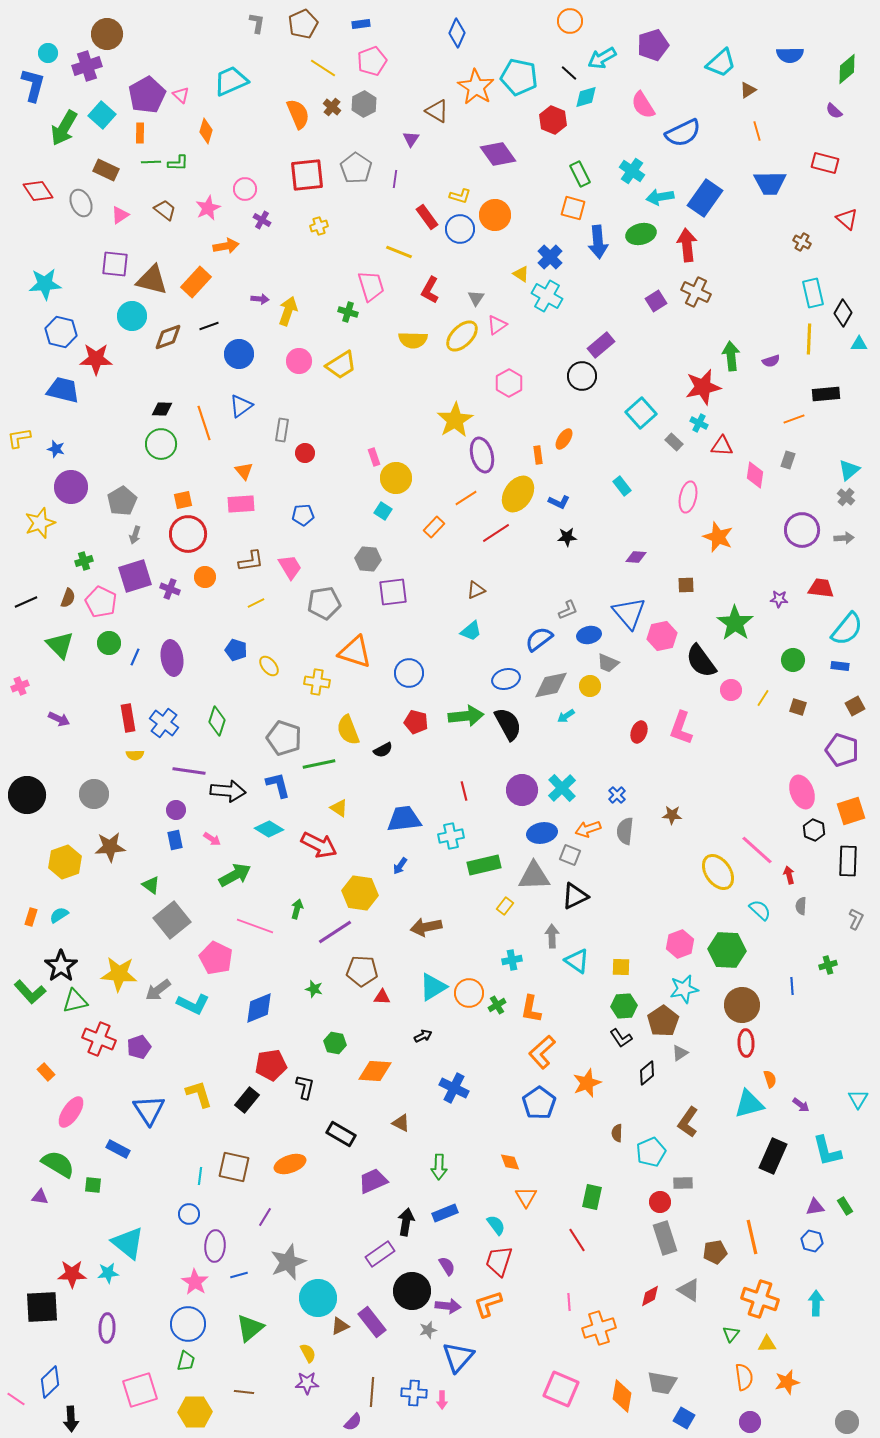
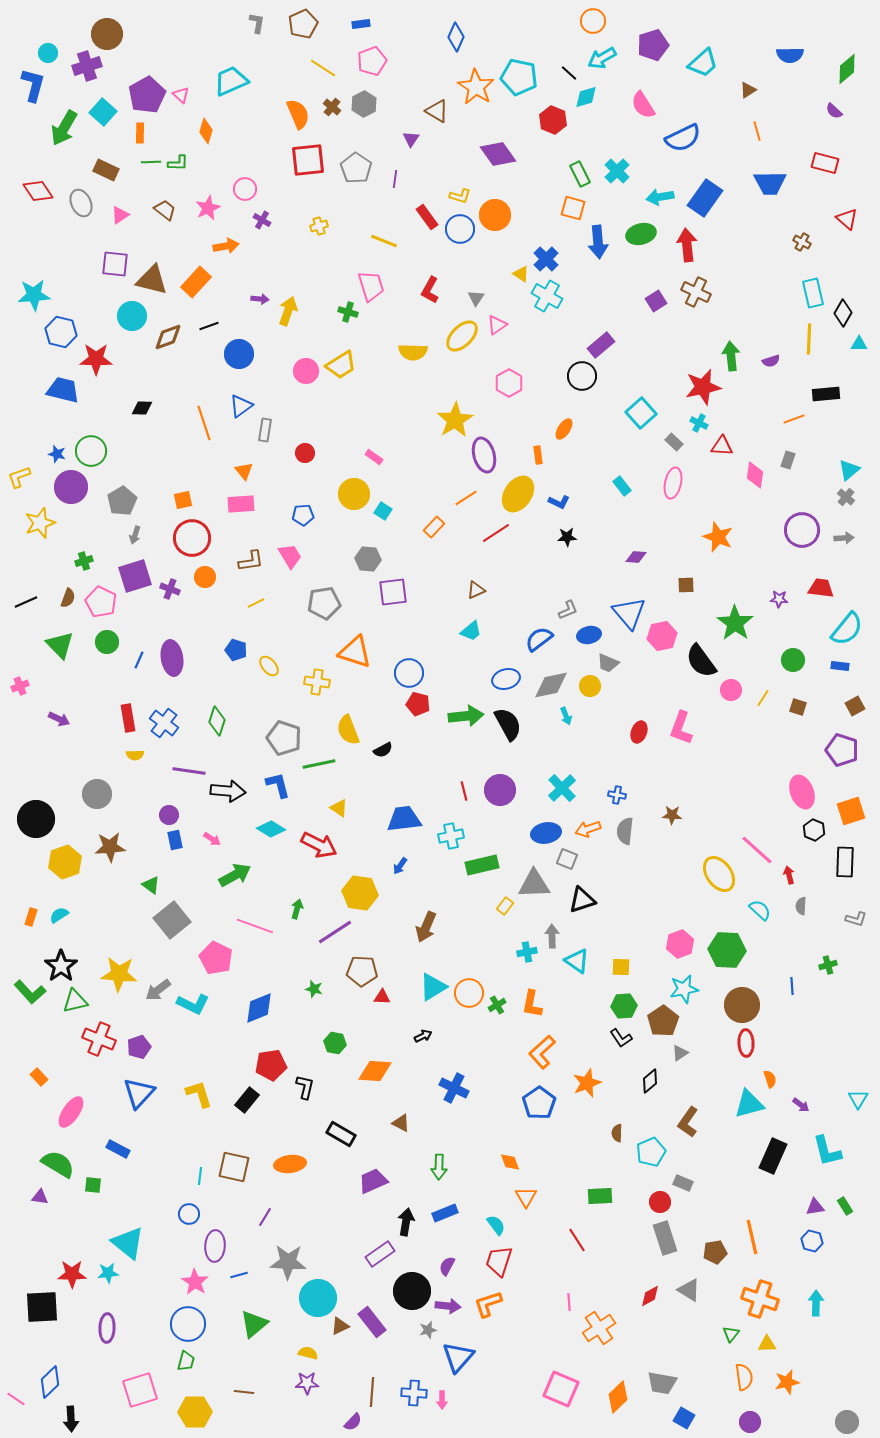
orange circle at (570, 21): moved 23 px right
blue diamond at (457, 33): moved 1 px left, 4 px down
cyan trapezoid at (721, 63): moved 18 px left
cyan square at (102, 115): moved 1 px right, 3 px up
blue semicircle at (683, 133): moved 5 px down
cyan cross at (632, 171): moved 15 px left; rotated 10 degrees clockwise
red square at (307, 175): moved 1 px right, 15 px up
yellow line at (399, 252): moved 15 px left, 11 px up
blue cross at (550, 257): moved 4 px left, 2 px down
cyan star at (45, 284): moved 11 px left, 11 px down
yellow semicircle at (413, 340): moved 12 px down
pink circle at (299, 361): moved 7 px right, 10 px down
black diamond at (162, 409): moved 20 px left, 1 px up
gray rectangle at (282, 430): moved 17 px left
yellow L-shape at (19, 438): moved 39 px down; rotated 10 degrees counterclockwise
orange ellipse at (564, 439): moved 10 px up
green circle at (161, 444): moved 70 px left, 7 px down
blue star at (56, 449): moved 1 px right, 5 px down
purple ellipse at (482, 455): moved 2 px right
pink rectangle at (374, 457): rotated 36 degrees counterclockwise
yellow circle at (396, 478): moved 42 px left, 16 px down
pink ellipse at (688, 497): moved 15 px left, 14 px up
red circle at (188, 534): moved 4 px right, 4 px down
pink trapezoid at (290, 567): moved 11 px up
green circle at (109, 643): moved 2 px left, 1 px up
blue line at (135, 657): moved 4 px right, 3 px down
cyan arrow at (566, 716): rotated 78 degrees counterclockwise
red pentagon at (416, 722): moved 2 px right, 18 px up
purple circle at (522, 790): moved 22 px left
gray circle at (94, 794): moved 3 px right
black circle at (27, 795): moved 9 px right, 24 px down
blue cross at (617, 795): rotated 36 degrees counterclockwise
purple circle at (176, 810): moved 7 px left, 5 px down
cyan diamond at (269, 829): moved 2 px right
blue ellipse at (542, 833): moved 4 px right
gray square at (570, 855): moved 3 px left, 4 px down
black rectangle at (848, 861): moved 3 px left, 1 px down
green rectangle at (484, 865): moved 2 px left
yellow ellipse at (718, 872): moved 1 px right, 2 px down
gray triangle at (534, 876): moved 8 px down
black triangle at (575, 896): moved 7 px right, 4 px down; rotated 8 degrees clockwise
gray L-shape at (856, 919): rotated 80 degrees clockwise
brown arrow at (426, 927): rotated 56 degrees counterclockwise
cyan cross at (512, 960): moved 15 px right, 8 px up
orange L-shape at (531, 1009): moved 1 px right, 5 px up
orange rectangle at (46, 1072): moved 7 px left, 5 px down
black diamond at (647, 1073): moved 3 px right, 8 px down
blue triangle at (149, 1110): moved 10 px left, 17 px up; rotated 16 degrees clockwise
orange ellipse at (290, 1164): rotated 12 degrees clockwise
gray rectangle at (683, 1183): rotated 24 degrees clockwise
green rectangle at (592, 1197): moved 8 px right, 1 px up; rotated 75 degrees clockwise
gray star at (288, 1262): rotated 24 degrees clockwise
purple semicircle at (447, 1266): rotated 120 degrees counterclockwise
green triangle at (250, 1328): moved 4 px right, 4 px up
orange cross at (599, 1328): rotated 16 degrees counterclockwise
yellow semicircle at (308, 1353): rotated 48 degrees counterclockwise
orange diamond at (622, 1396): moved 4 px left, 1 px down; rotated 36 degrees clockwise
